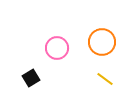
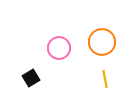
pink circle: moved 2 px right
yellow line: rotated 42 degrees clockwise
